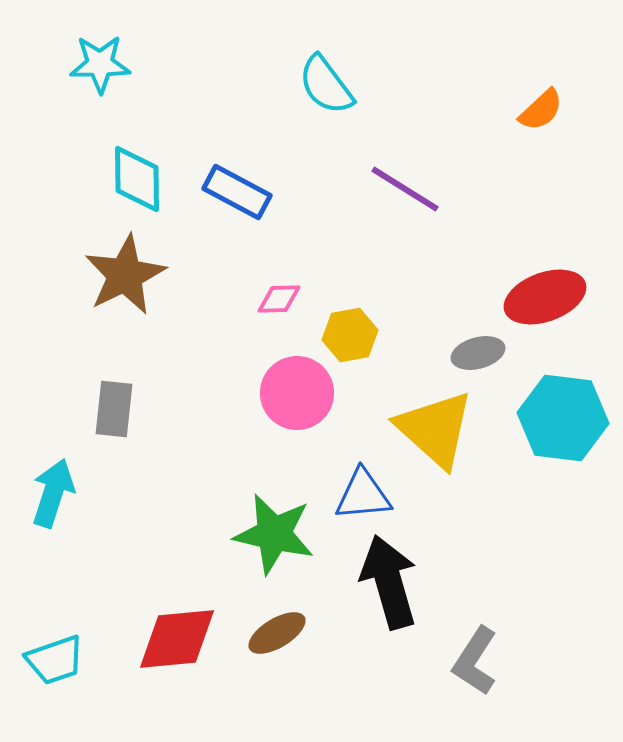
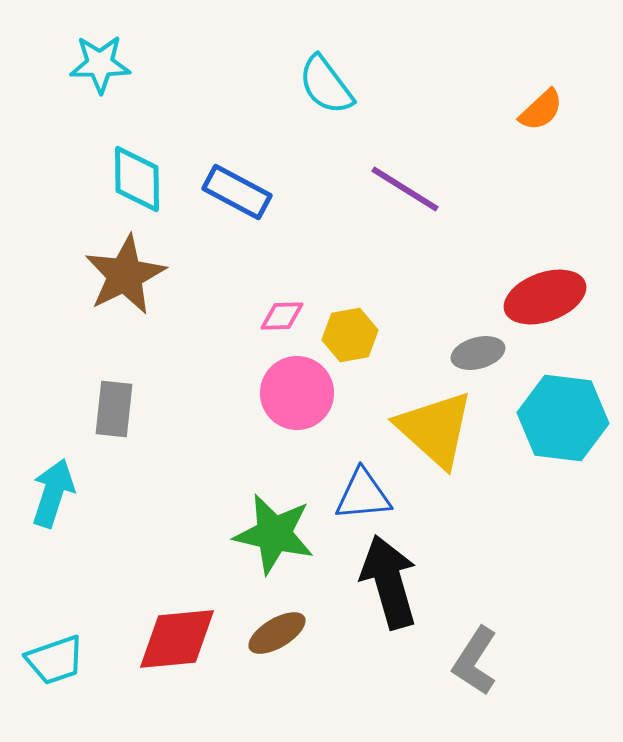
pink diamond: moved 3 px right, 17 px down
